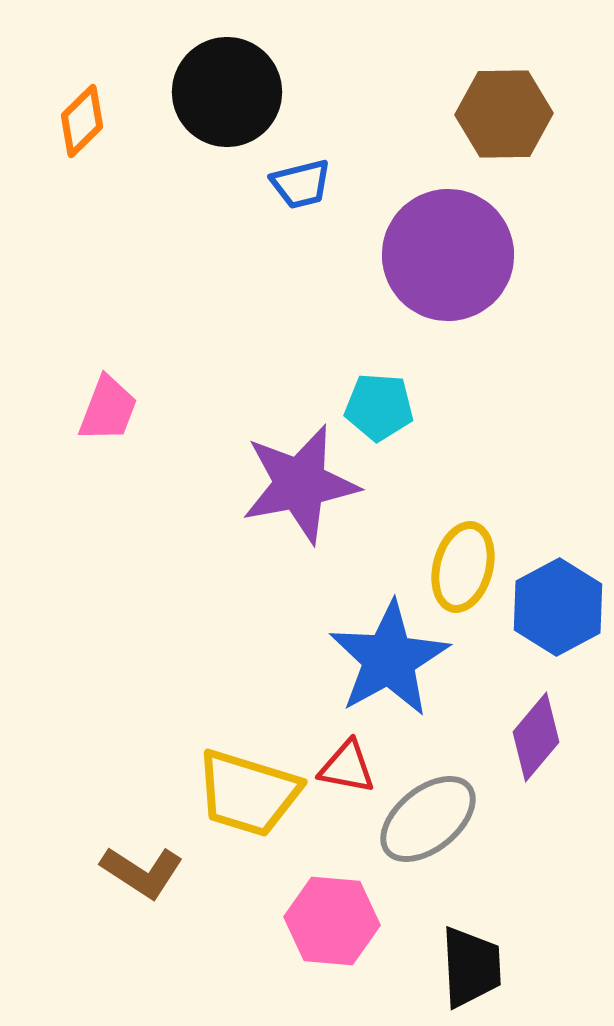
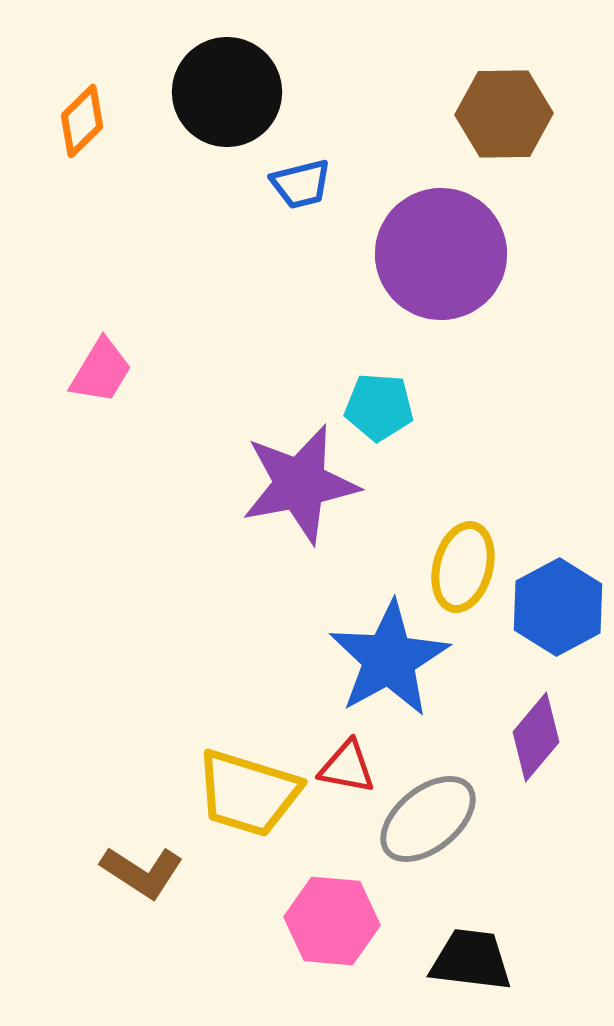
purple circle: moved 7 px left, 1 px up
pink trapezoid: moved 7 px left, 38 px up; rotated 10 degrees clockwise
black trapezoid: moved 7 px up; rotated 80 degrees counterclockwise
